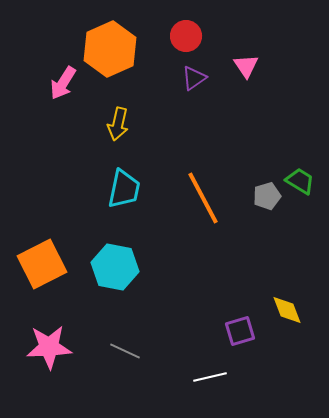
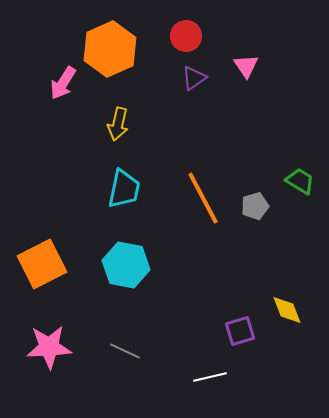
gray pentagon: moved 12 px left, 10 px down
cyan hexagon: moved 11 px right, 2 px up
